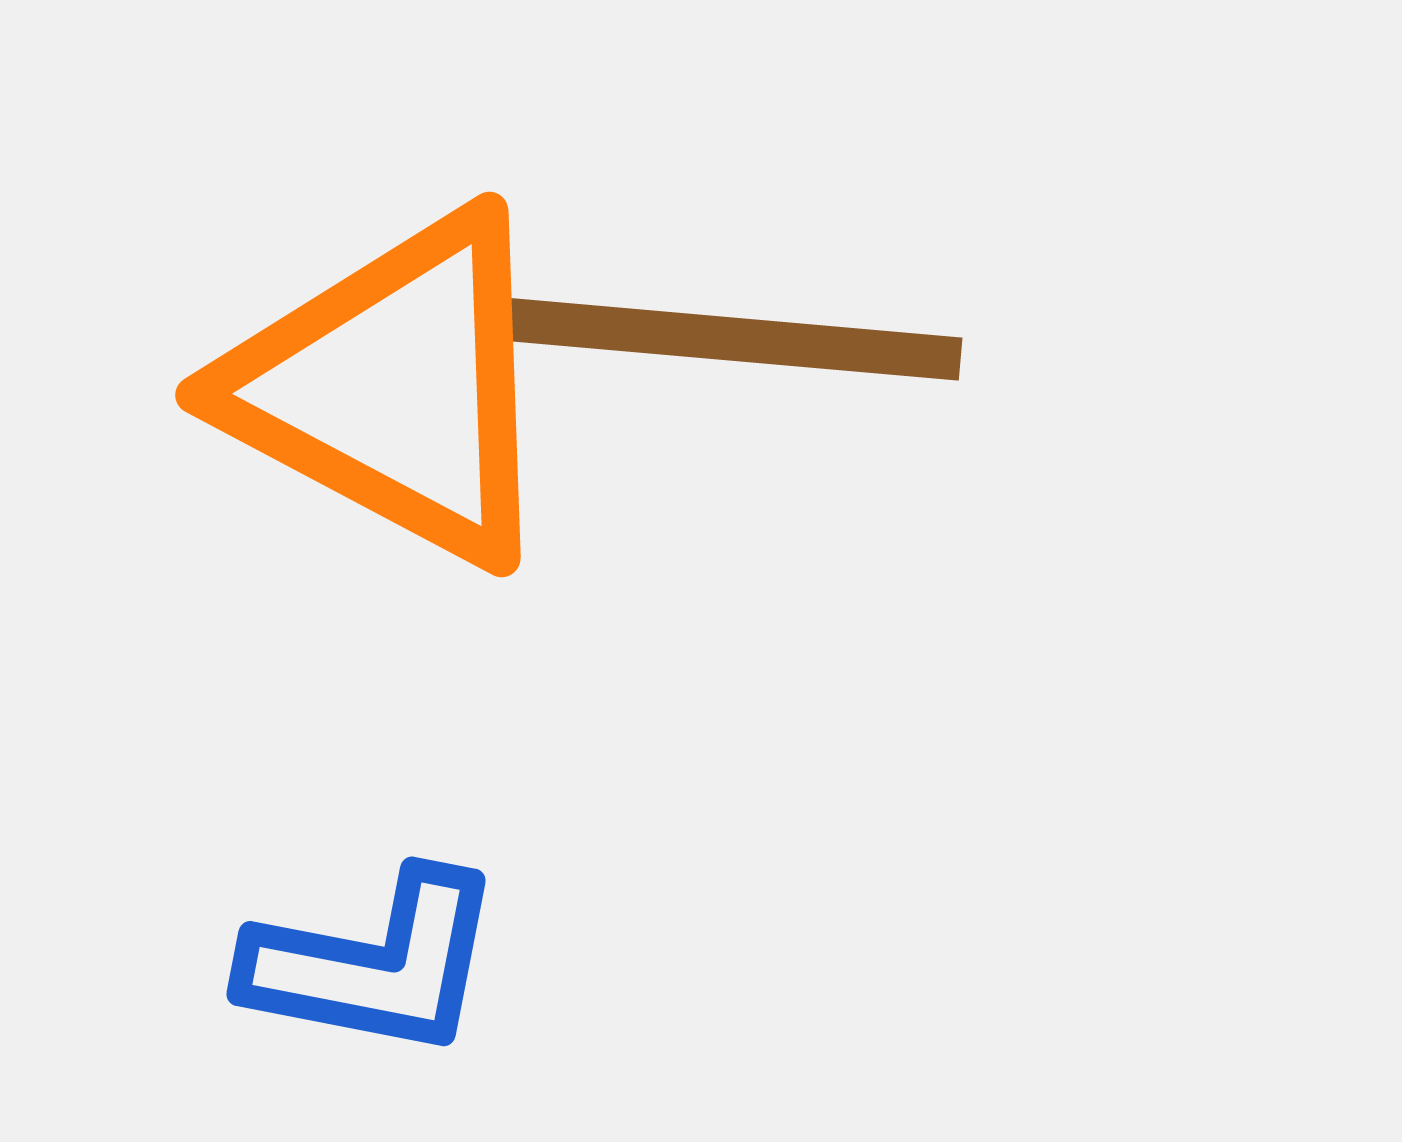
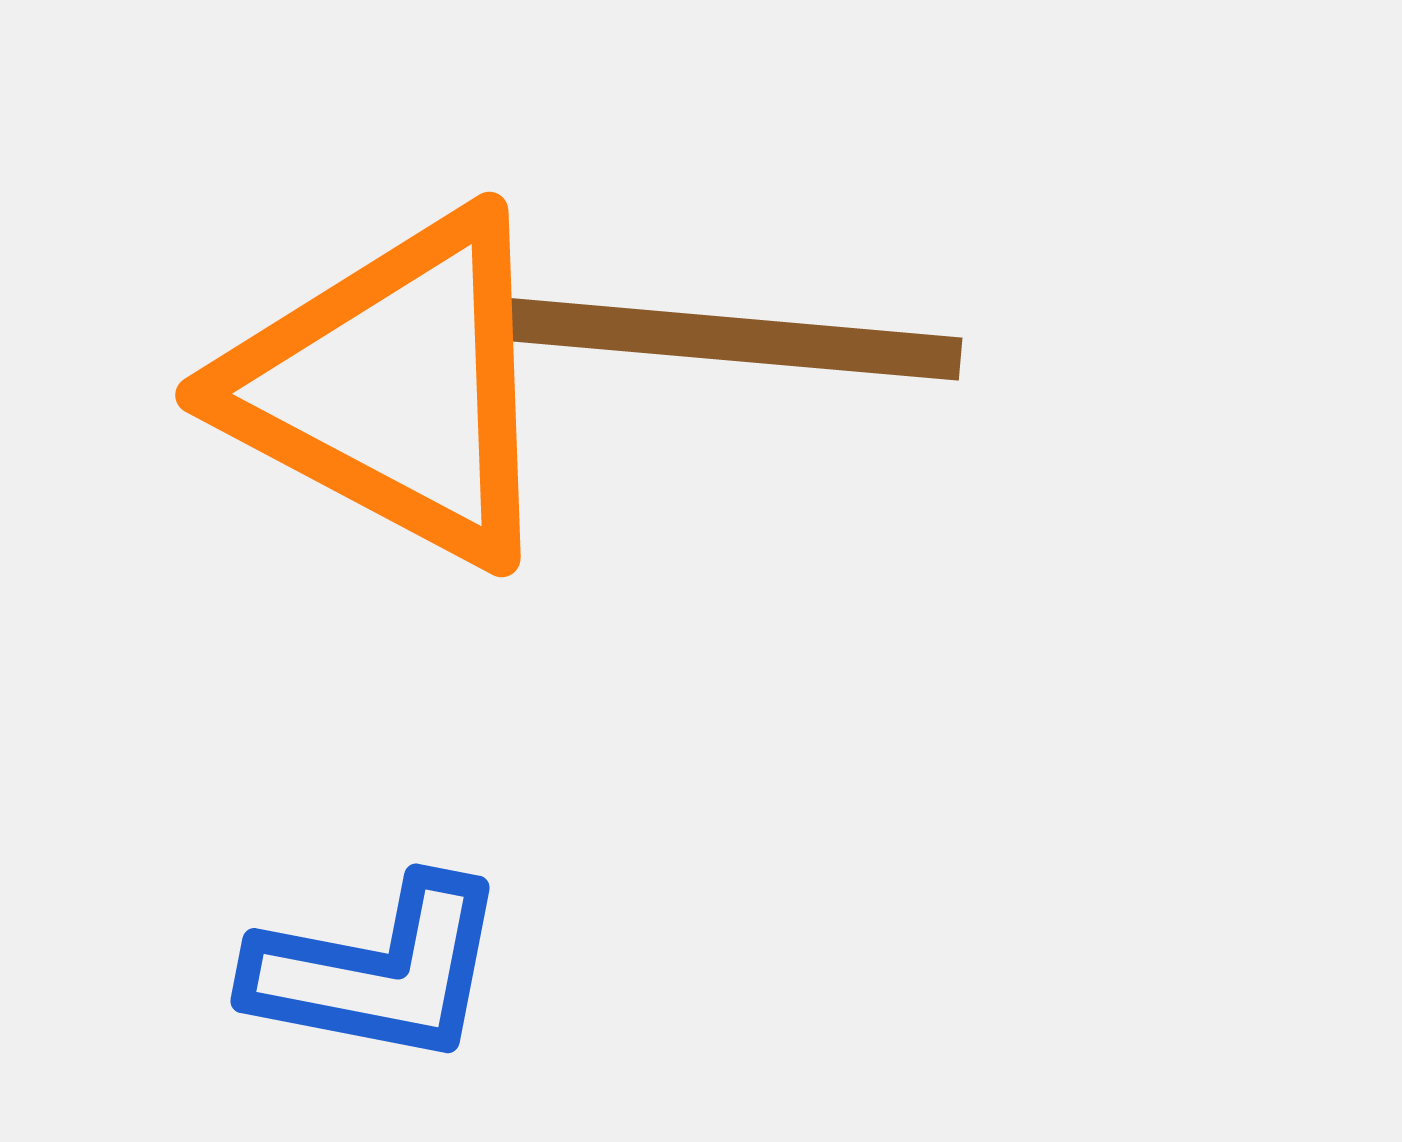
blue L-shape: moved 4 px right, 7 px down
